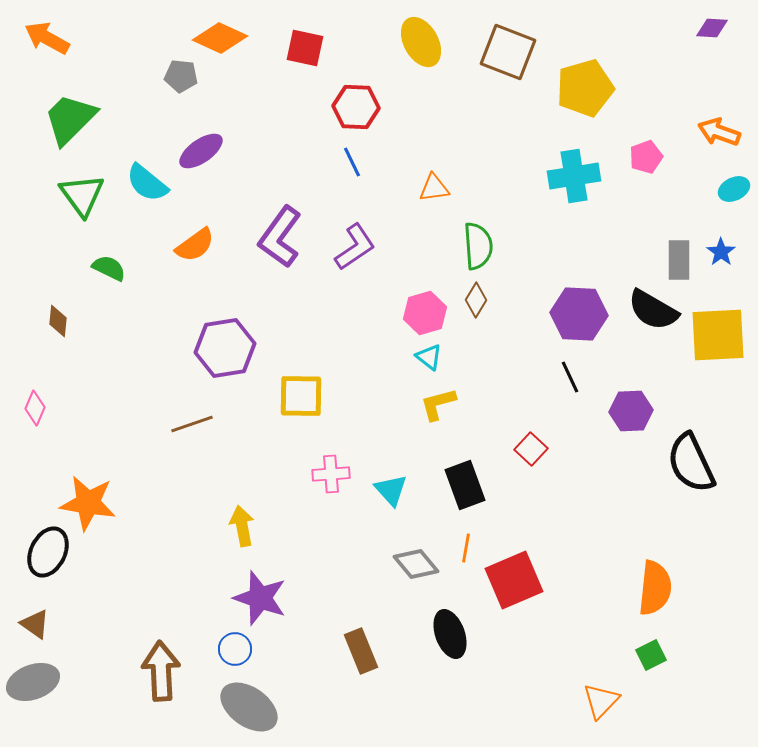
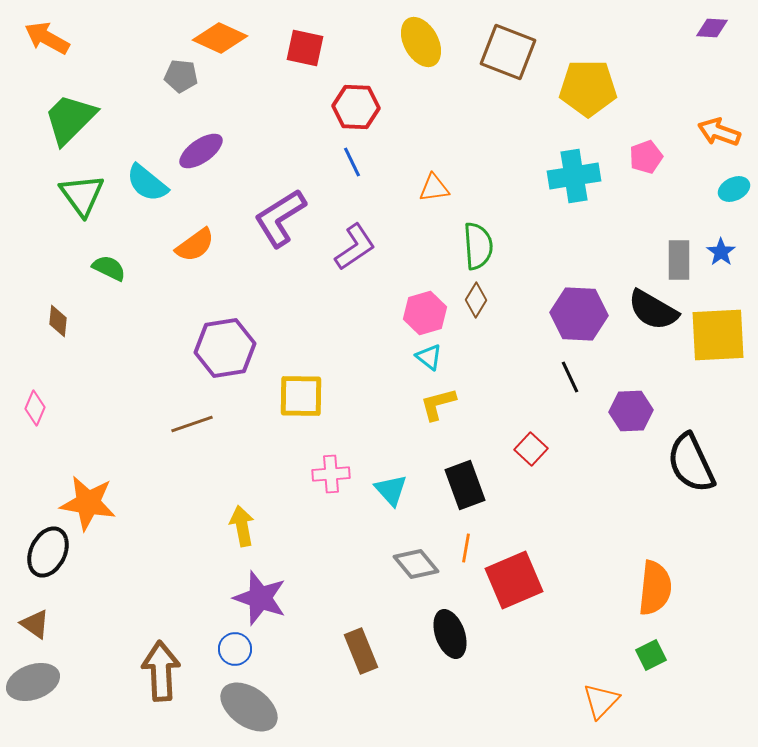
yellow pentagon at (585, 88): moved 3 px right; rotated 16 degrees clockwise
purple L-shape at (280, 237): moved 19 px up; rotated 22 degrees clockwise
